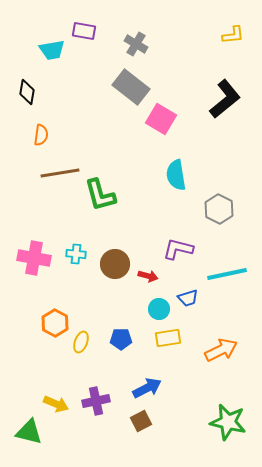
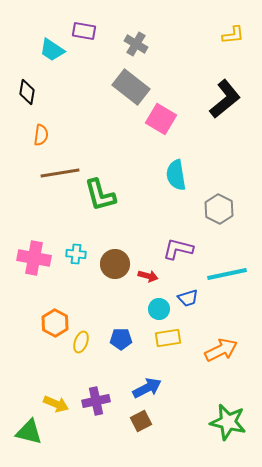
cyan trapezoid: rotated 44 degrees clockwise
